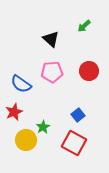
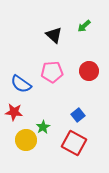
black triangle: moved 3 px right, 4 px up
red star: rotated 30 degrees clockwise
